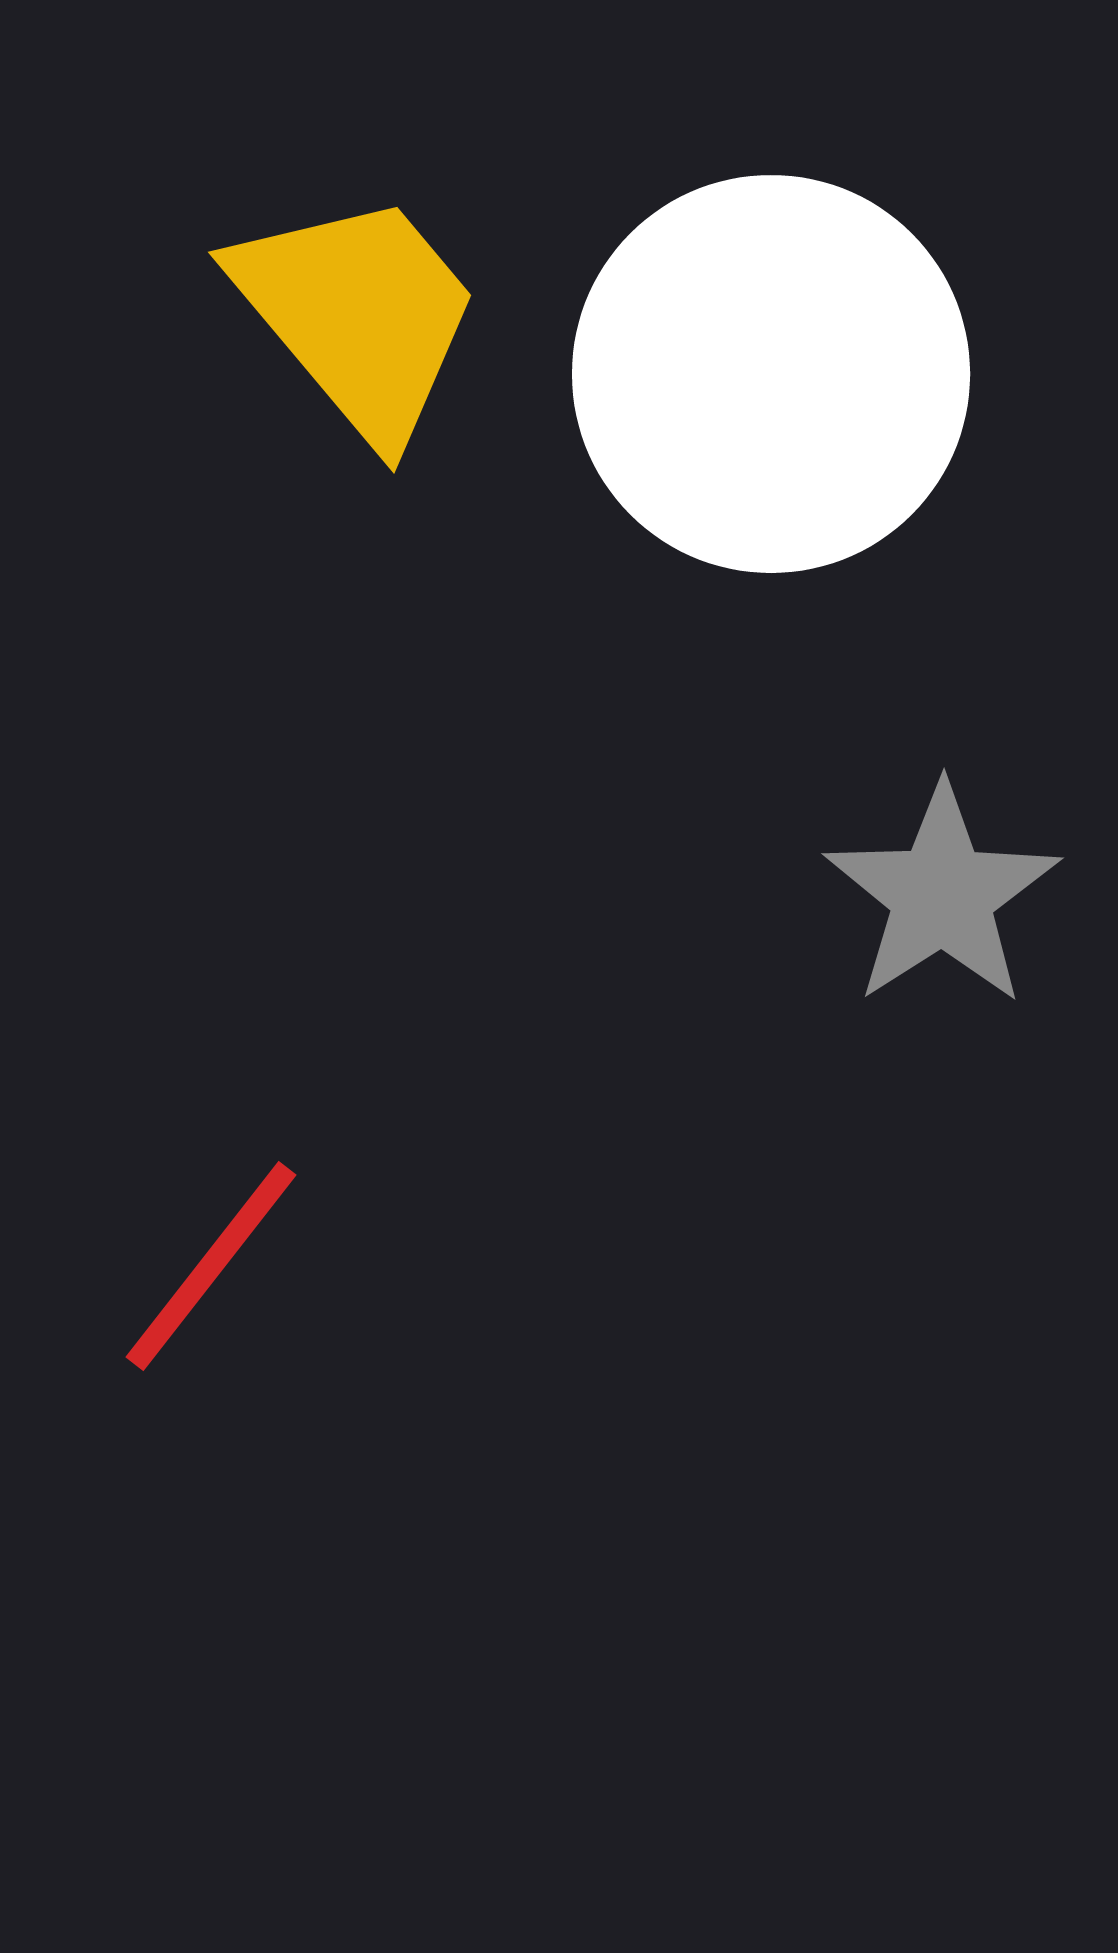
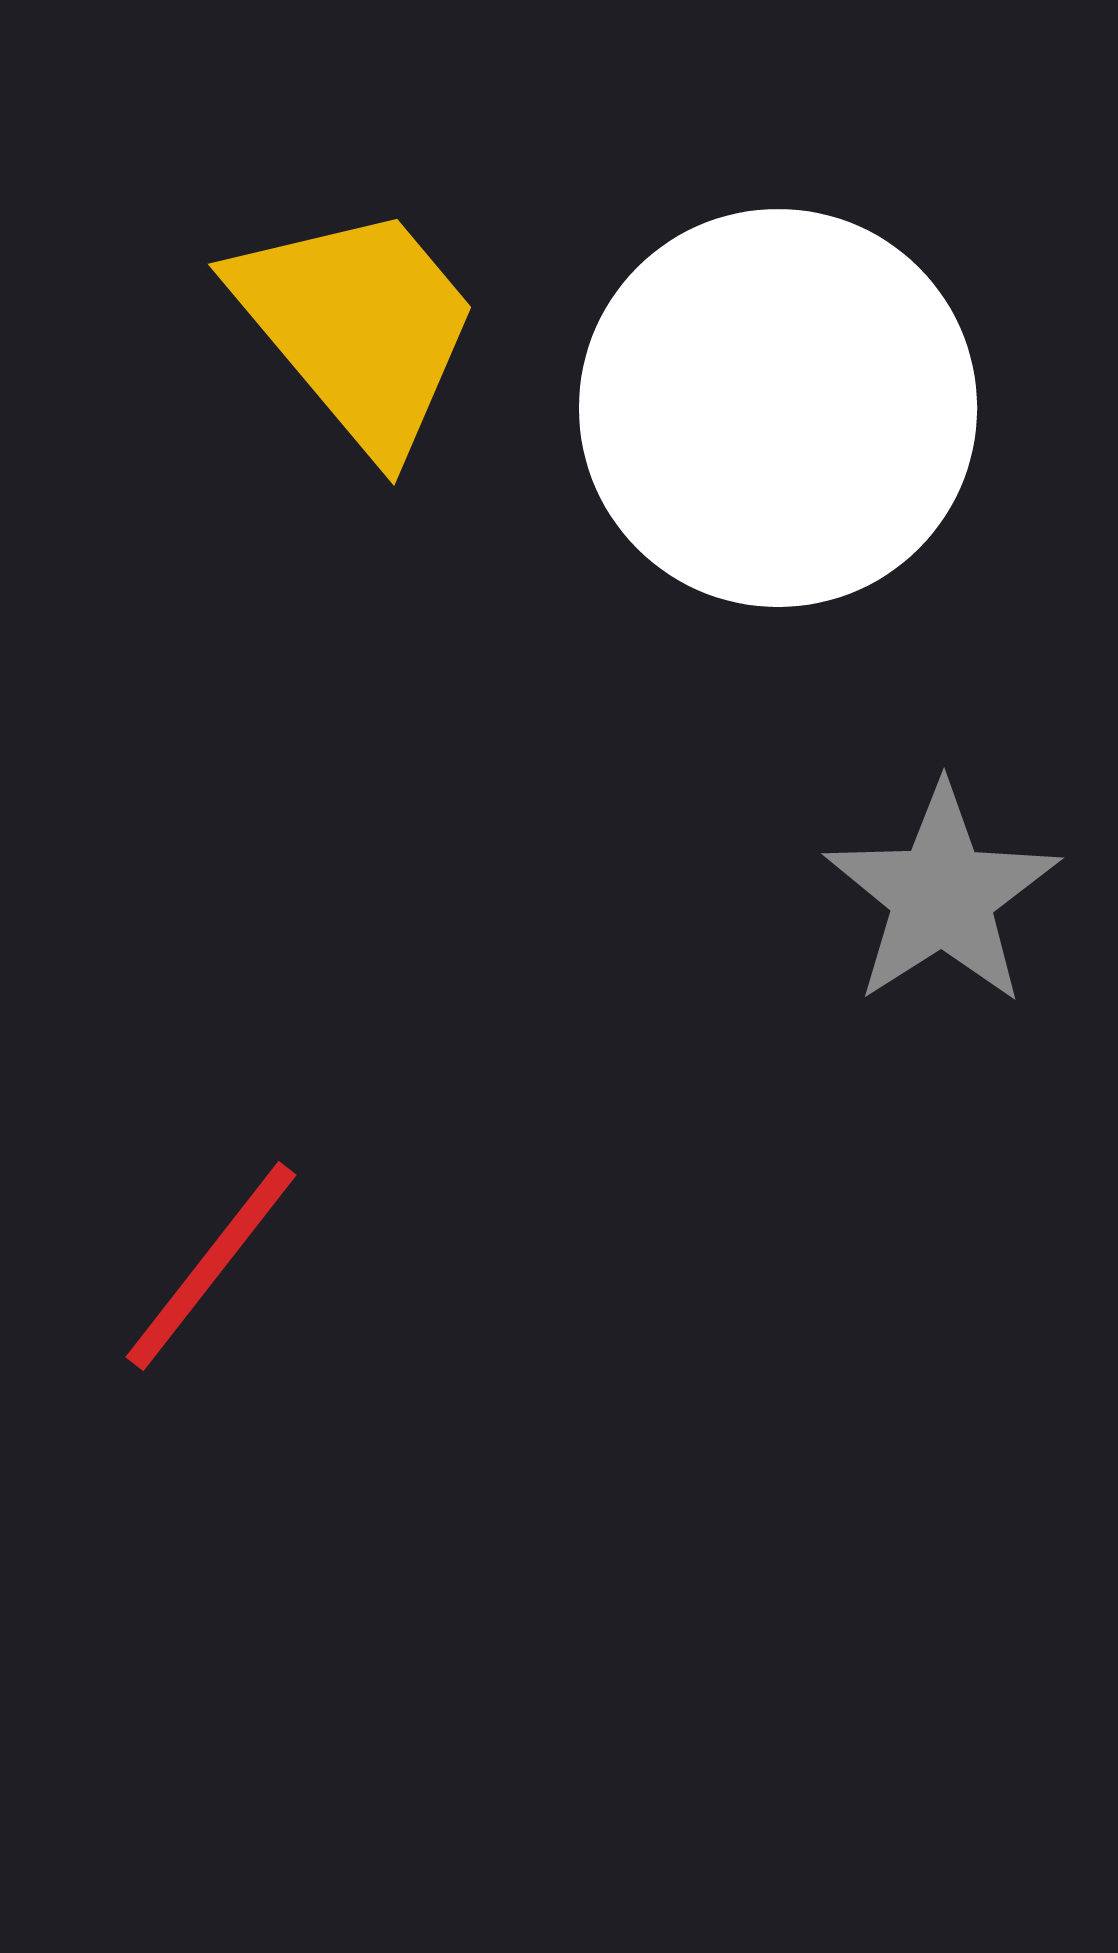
yellow trapezoid: moved 12 px down
white circle: moved 7 px right, 34 px down
